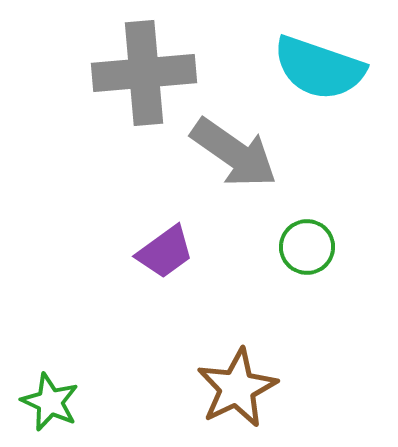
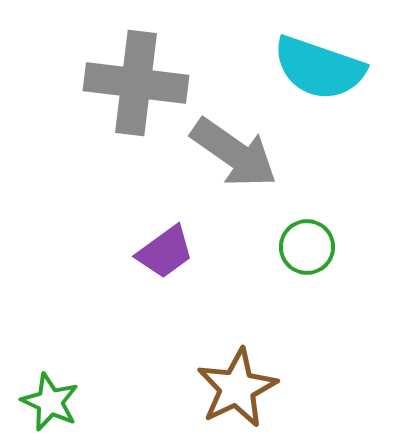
gray cross: moved 8 px left, 10 px down; rotated 12 degrees clockwise
